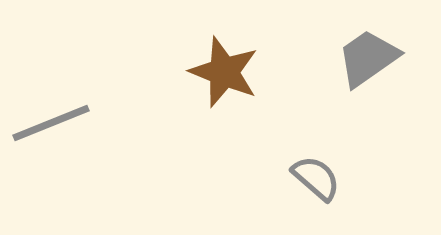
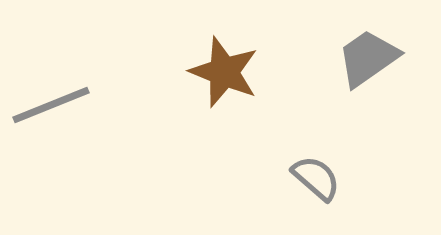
gray line: moved 18 px up
